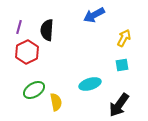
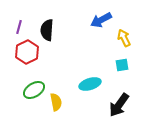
blue arrow: moved 7 px right, 5 px down
yellow arrow: rotated 54 degrees counterclockwise
